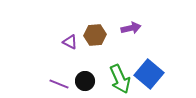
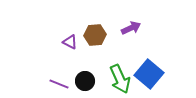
purple arrow: rotated 12 degrees counterclockwise
